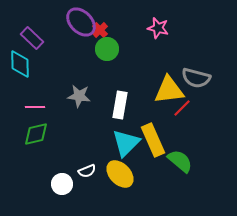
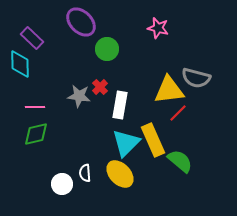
red cross: moved 57 px down
red line: moved 4 px left, 5 px down
white semicircle: moved 2 px left, 2 px down; rotated 108 degrees clockwise
